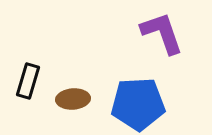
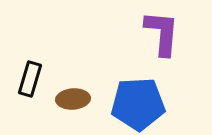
purple L-shape: rotated 24 degrees clockwise
black rectangle: moved 2 px right, 2 px up
